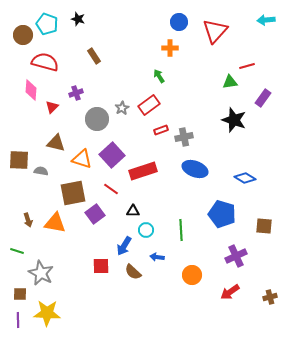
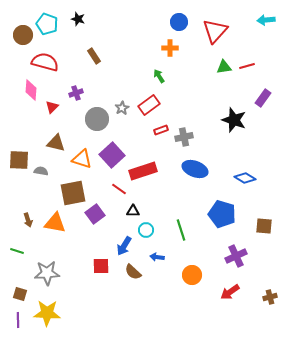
green triangle at (230, 82): moved 6 px left, 15 px up
red line at (111, 189): moved 8 px right
green line at (181, 230): rotated 15 degrees counterclockwise
gray star at (41, 273): moved 6 px right; rotated 30 degrees counterclockwise
brown square at (20, 294): rotated 16 degrees clockwise
